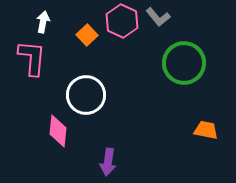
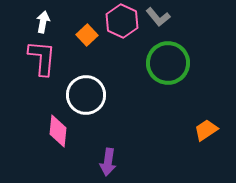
pink L-shape: moved 10 px right
green circle: moved 16 px left
orange trapezoid: rotated 45 degrees counterclockwise
